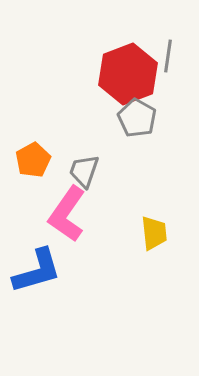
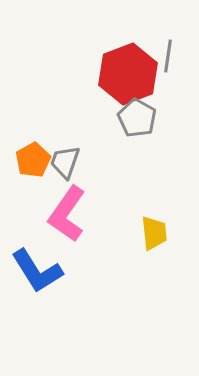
gray trapezoid: moved 19 px left, 9 px up
blue L-shape: rotated 74 degrees clockwise
